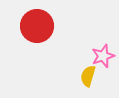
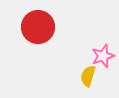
red circle: moved 1 px right, 1 px down
